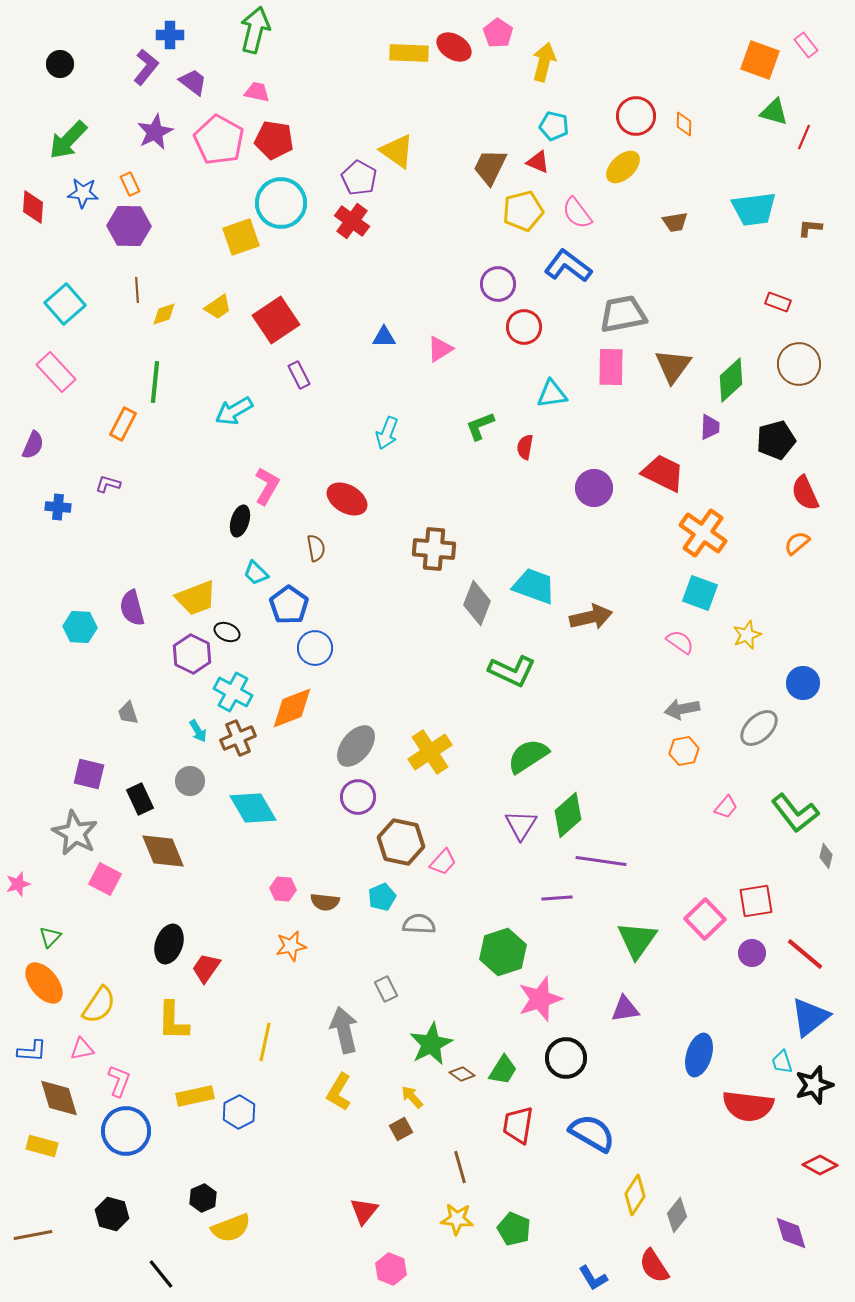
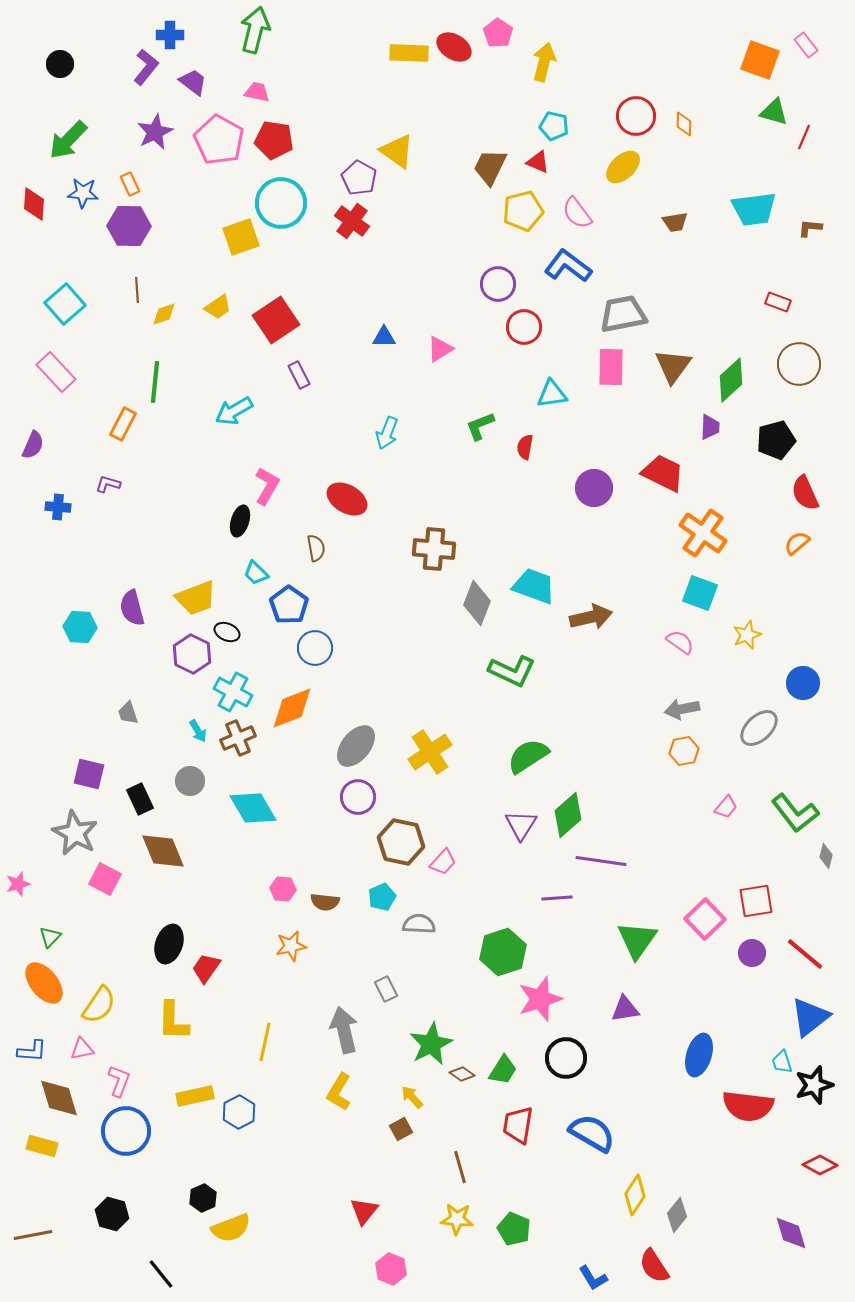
red diamond at (33, 207): moved 1 px right, 3 px up
